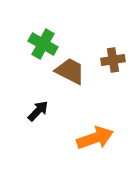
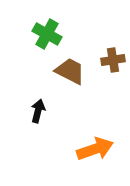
green cross: moved 4 px right, 10 px up
black arrow: rotated 30 degrees counterclockwise
orange arrow: moved 11 px down
